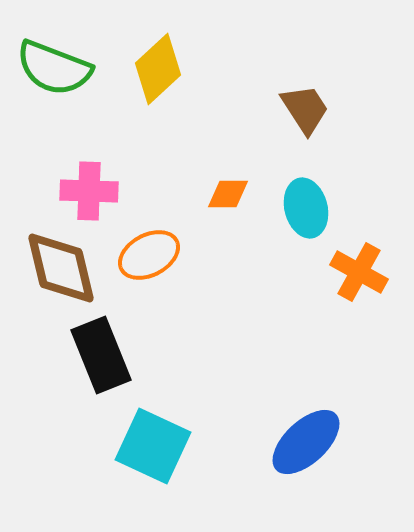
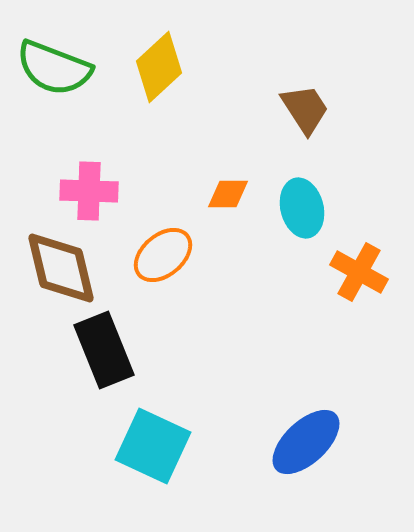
yellow diamond: moved 1 px right, 2 px up
cyan ellipse: moved 4 px left
orange ellipse: moved 14 px right; rotated 12 degrees counterclockwise
black rectangle: moved 3 px right, 5 px up
